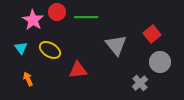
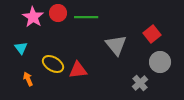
red circle: moved 1 px right, 1 px down
pink star: moved 3 px up
yellow ellipse: moved 3 px right, 14 px down
